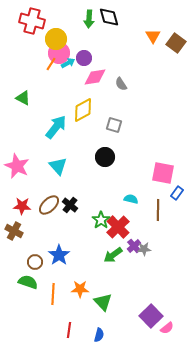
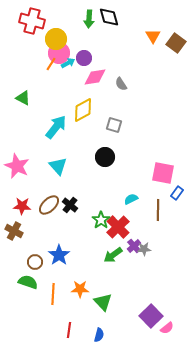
cyan semicircle at (131, 199): rotated 40 degrees counterclockwise
